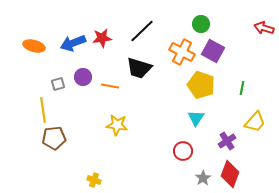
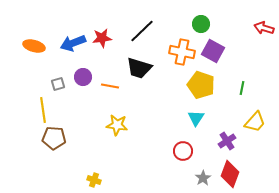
orange cross: rotated 15 degrees counterclockwise
brown pentagon: rotated 10 degrees clockwise
